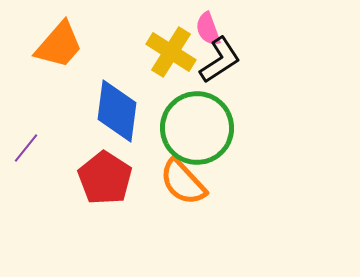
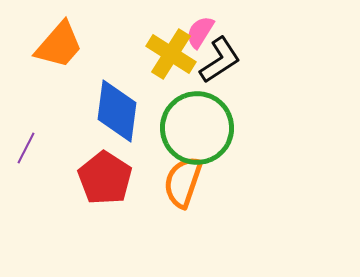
pink semicircle: moved 8 px left, 3 px down; rotated 52 degrees clockwise
yellow cross: moved 2 px down
purple line: rotated 12 degrees counterclockwise
orange semicircle: rotated 62 degrees clockwise
